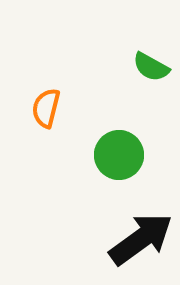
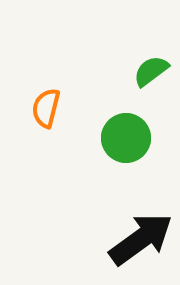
green semicircle: moved 4 px down; rotated 114 degrees clockwise
green circle: moved 7 px right, 17 px up
